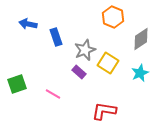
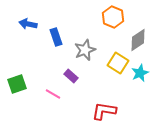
gray diamond: moved 3 px left, 1 px down
yellow square: moved 10 px right
purple rectangle: moved 8 px left, 4 px down
